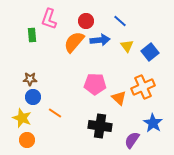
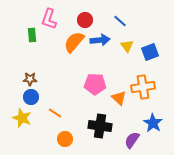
red circle: moved 1 px left, 1 px up
blue square: rotated 18 degrees clockwise
orange cross: rotated 15 degrees clockwise
blue circle: moved 2 px left
orange circle: moved 38 px right, 1 px up
